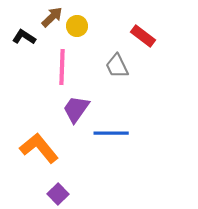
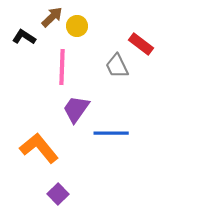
red rectangle: moved 2 px left, 8 px down
